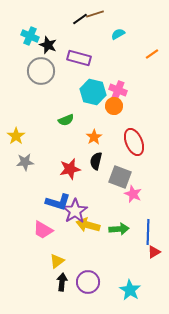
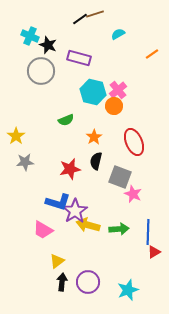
pink cross: rotated 30 degrees clockwise
cyan star: moved 2 px left; rotated 20 degrees clockwise
